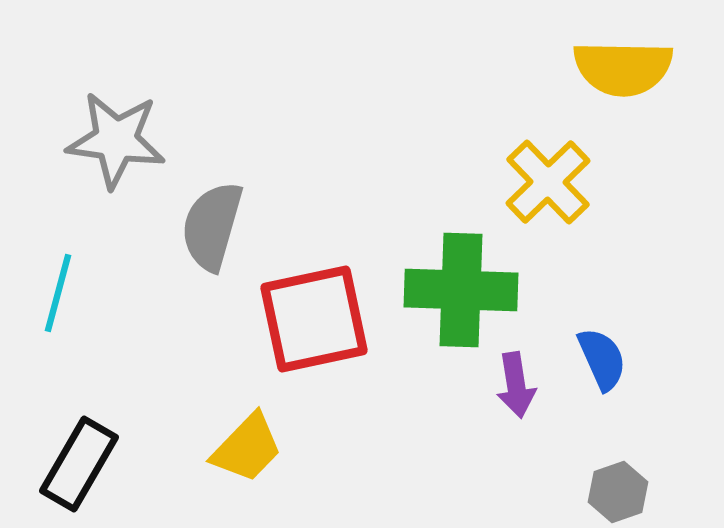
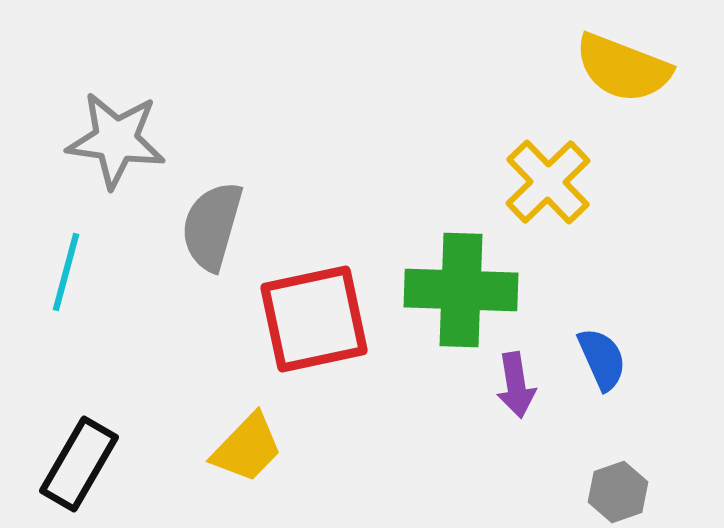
yellow semicircle: rotated 20 degrees clockwise
cyan line: moved 8 px right, 21 px up
